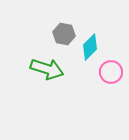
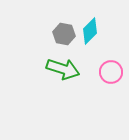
cyan diamond: moved 16 px up
green arrow: moved 16 px right
